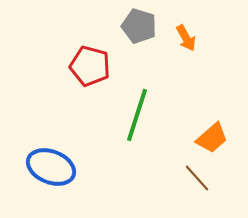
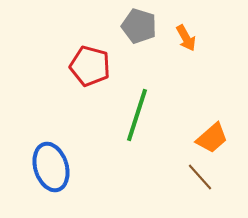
blue ellipse: rotated 51 degrees clockwise
brown line: moved 3 px right, 1 px up
